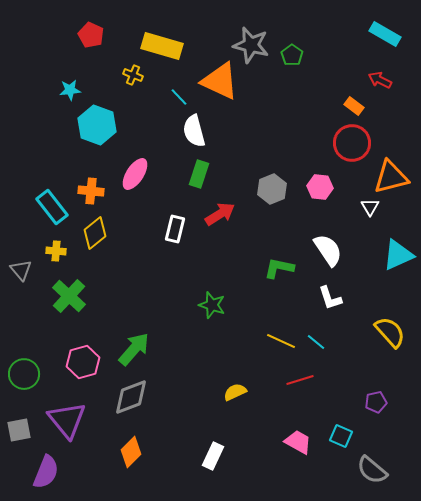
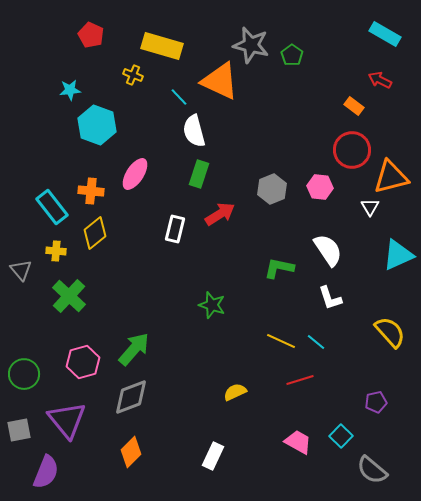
red circle at (352, 143): moved 7 px down
cyan square at (341, 436): rotated 20 degrees clockwise
